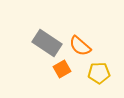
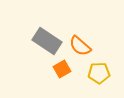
gray rectangle: moved 2 px up
